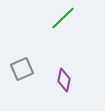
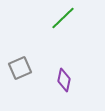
gray square: moved 2 px left, 1 px up
